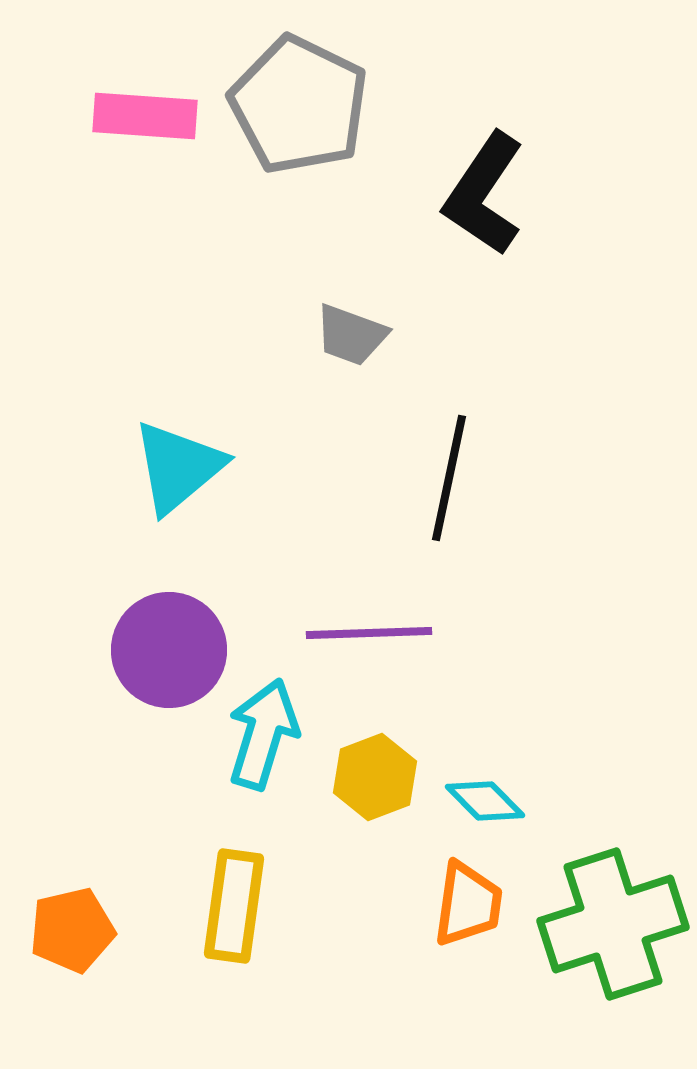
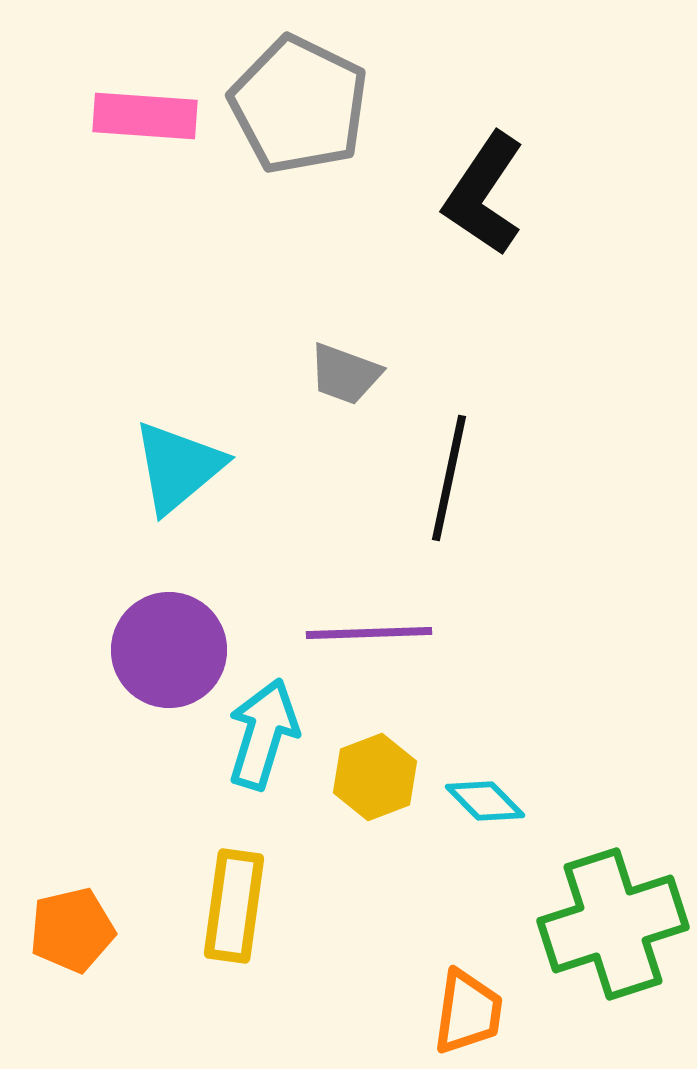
gray trapezoid: moved 6 px left, 39 px down
orange trapezoid: moved 108 px down
